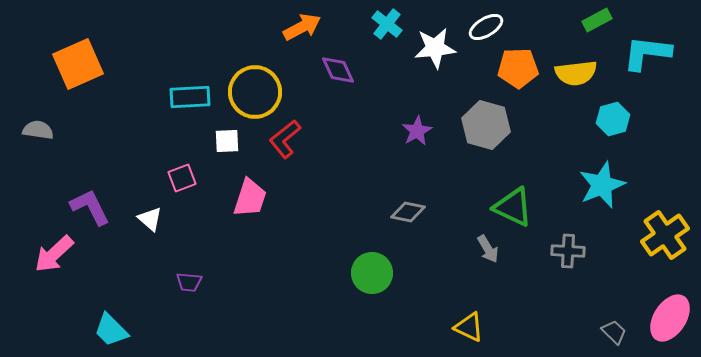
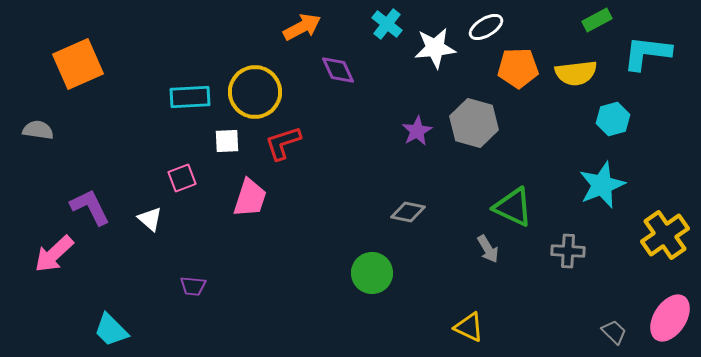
gray hexagon: moved 12 px left, 2 px up
red L-shape: moved 2 px left, 4 px down; rotated 21 degrees clockwise
purple trapezoid: moved 4 px right, 4 px down
